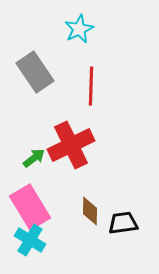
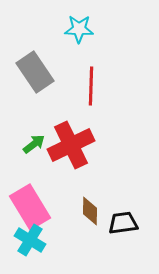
cyan star: rotated 28 degrees clockwise
green arrow: moved 14 px up
